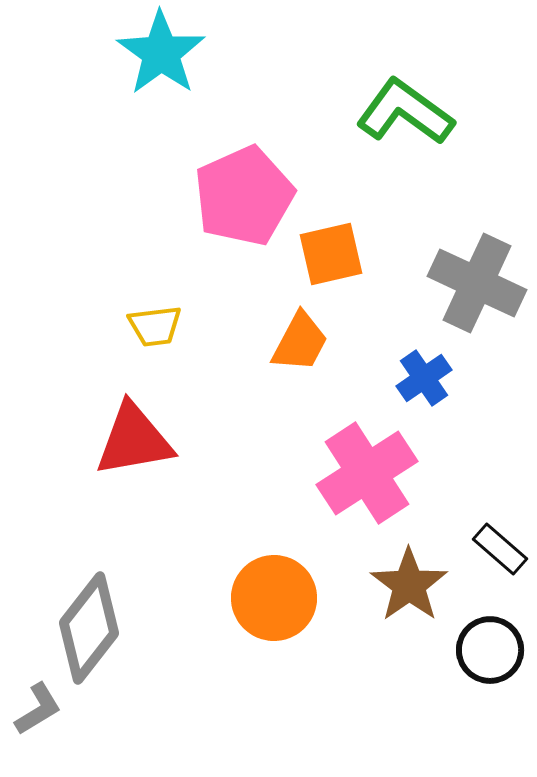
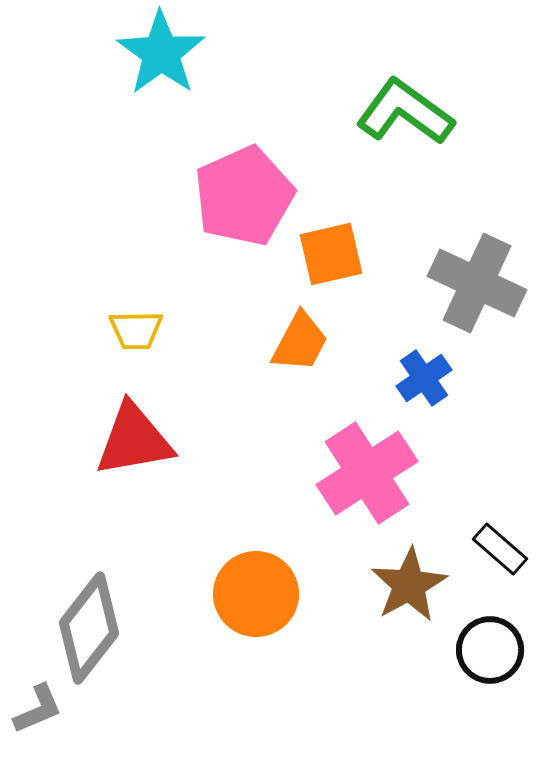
yellow trapezoid: moved 19 px left, 4 px down; rotated 6 degrees clockwise
brown star: rotated 6 degrees clockwise
orange circle: moved 18 px left, 4 px up
gray L-shape: rotated 8 degrees clockwise
